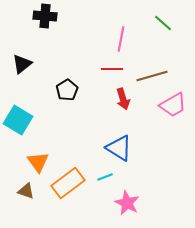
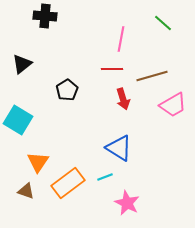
orange triangle: rotated 10 degrees clockwise
